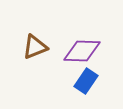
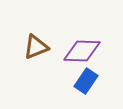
brown triangle: moved 1 px right
